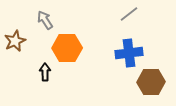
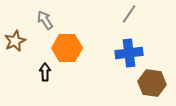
gray line: rotated 18 degrees counterclockwise
brown hexagon: moved 1 px right, 1 px down; rotated 8 degrees clockwise
